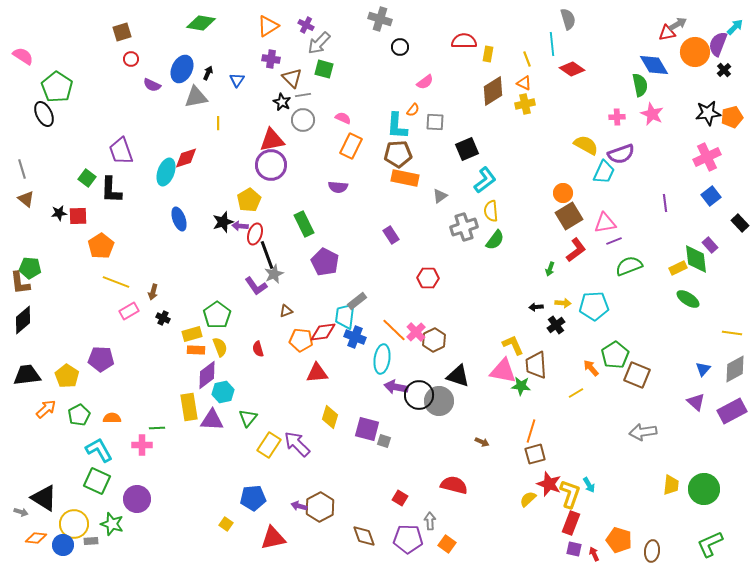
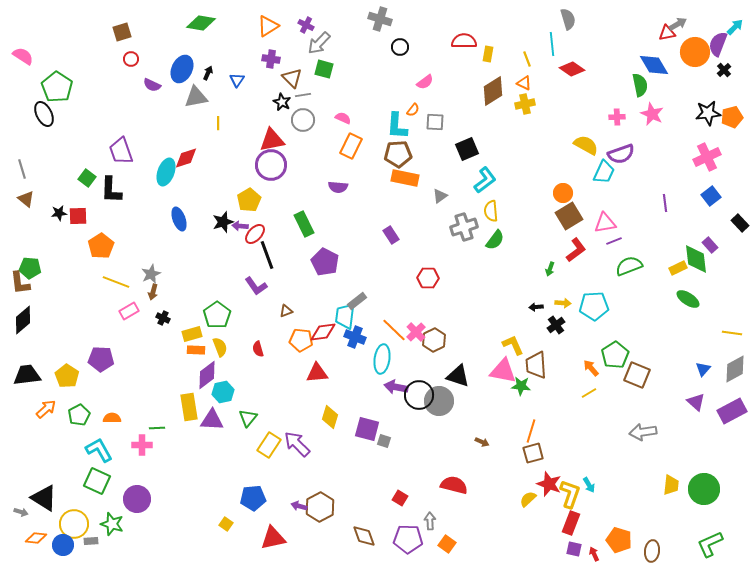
red ellipse at (255, 234): rotated 25 degrees clockwise
gray star at (274, 274): moved 123 px left
yellow line at (576, 393): moved 13 px right
brown square at (535, 454): moved 2 px left, 1 px up
